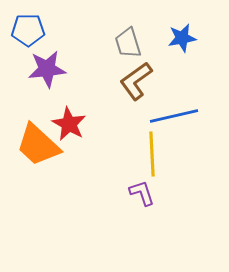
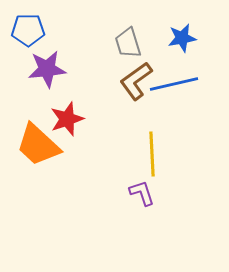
blue line: moved 32 px up
red star: moved 2 px left, 5 px up; rotated 24 degrees clockwise
